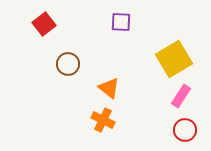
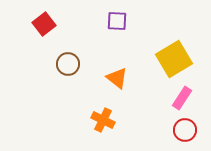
purple square: moved 4 px left, 1 px up
orange triangle: moved 8 px right, 10 px up
pink rectangle: moved 1 px right, 2 px down
